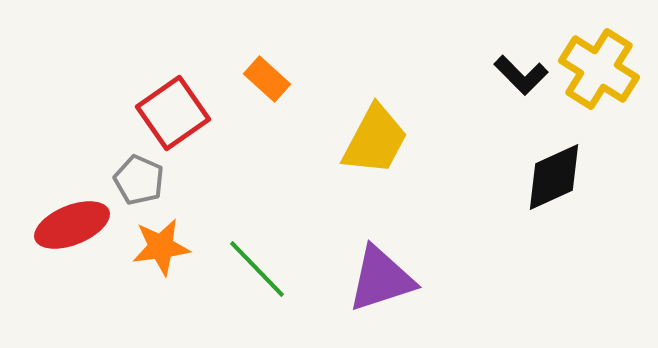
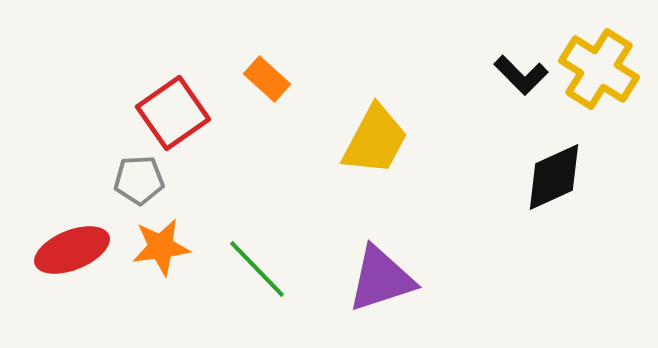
gray pentagon: rotated 27 degrees counterclockwise
red ellipse: moved 25 px down
